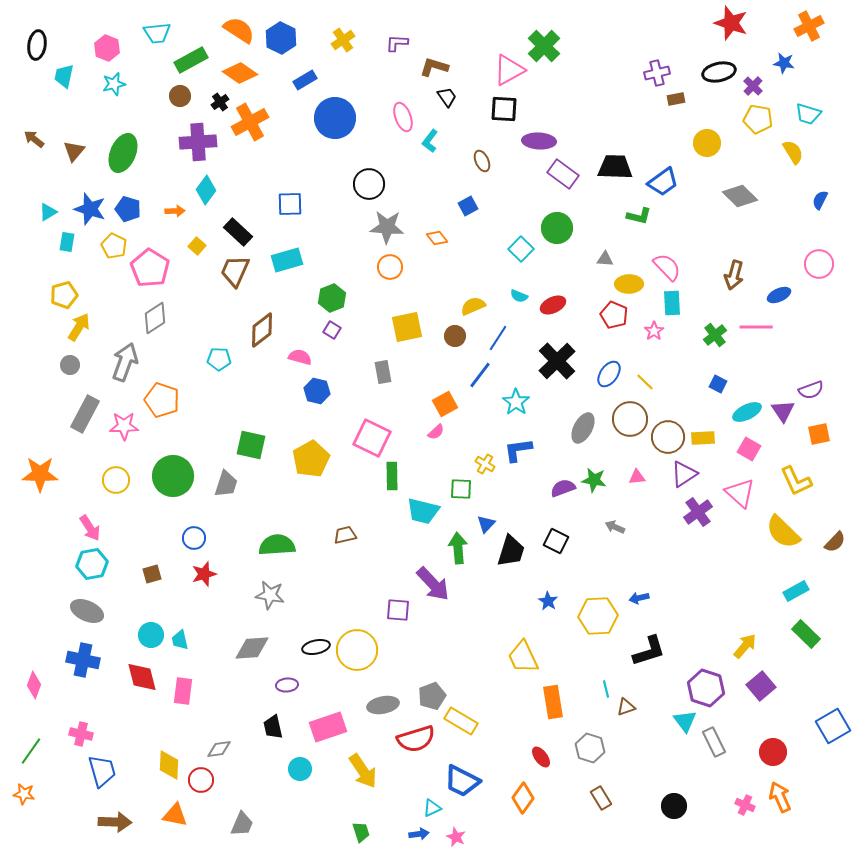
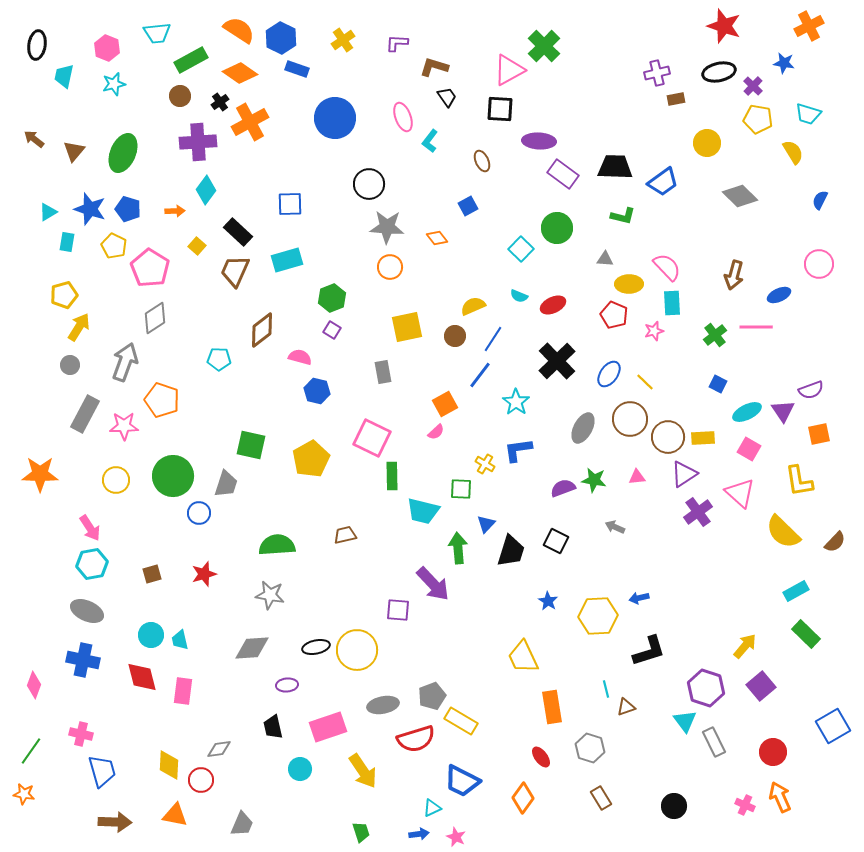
red star at (731, 23): moved 7 px left, 3 px down
blue rectangle at (305, 80): moved 8 px left, 11 px up; rotated 50 degrees clockwise
black square at (504, 109): moved 4 px left
green L-shape at (639, 216): moved 16 px left
pink star at (654, 331): rotated 18 degrees clockwise
blue line at (498, 338): moved 5 px left, 1 px down
yellow L-shape at (796, 481): moved 3 px right; rotated 16 degrees clockwise
blue circle at (194, 538): moved 5 px right, 25 px up
orange rectangle at (553, 702): moved 1 px left, 5 px down
